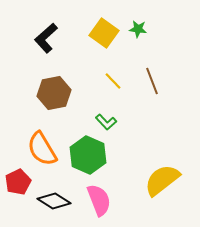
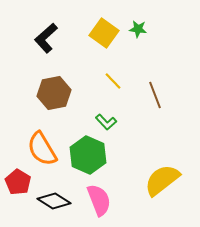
brown line: moved 3 px right, 14 px down
red pentagon: rotated 15 degrees counterclockwise
